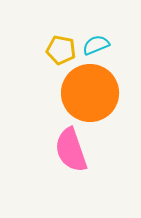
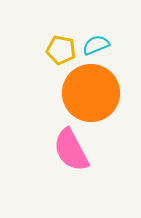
orange circle: moved 1 px right
pink semicircle: rotated 9 degrees counterclockwise
